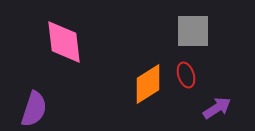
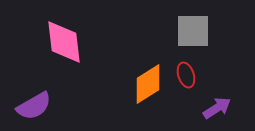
purple semicircle: moved 3 px up; rotated 42 degrees clockwise
